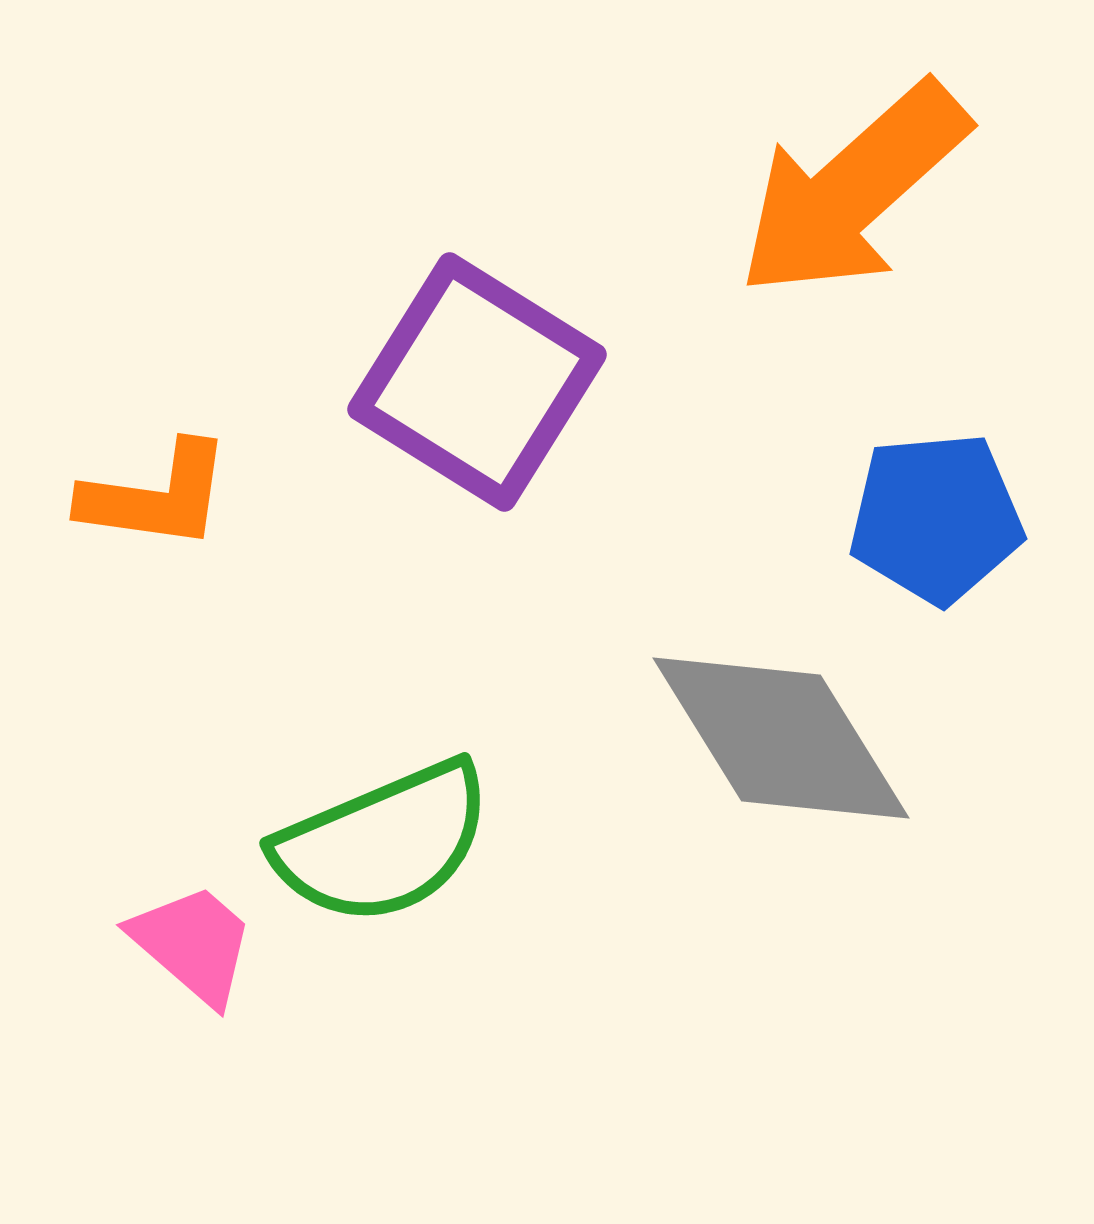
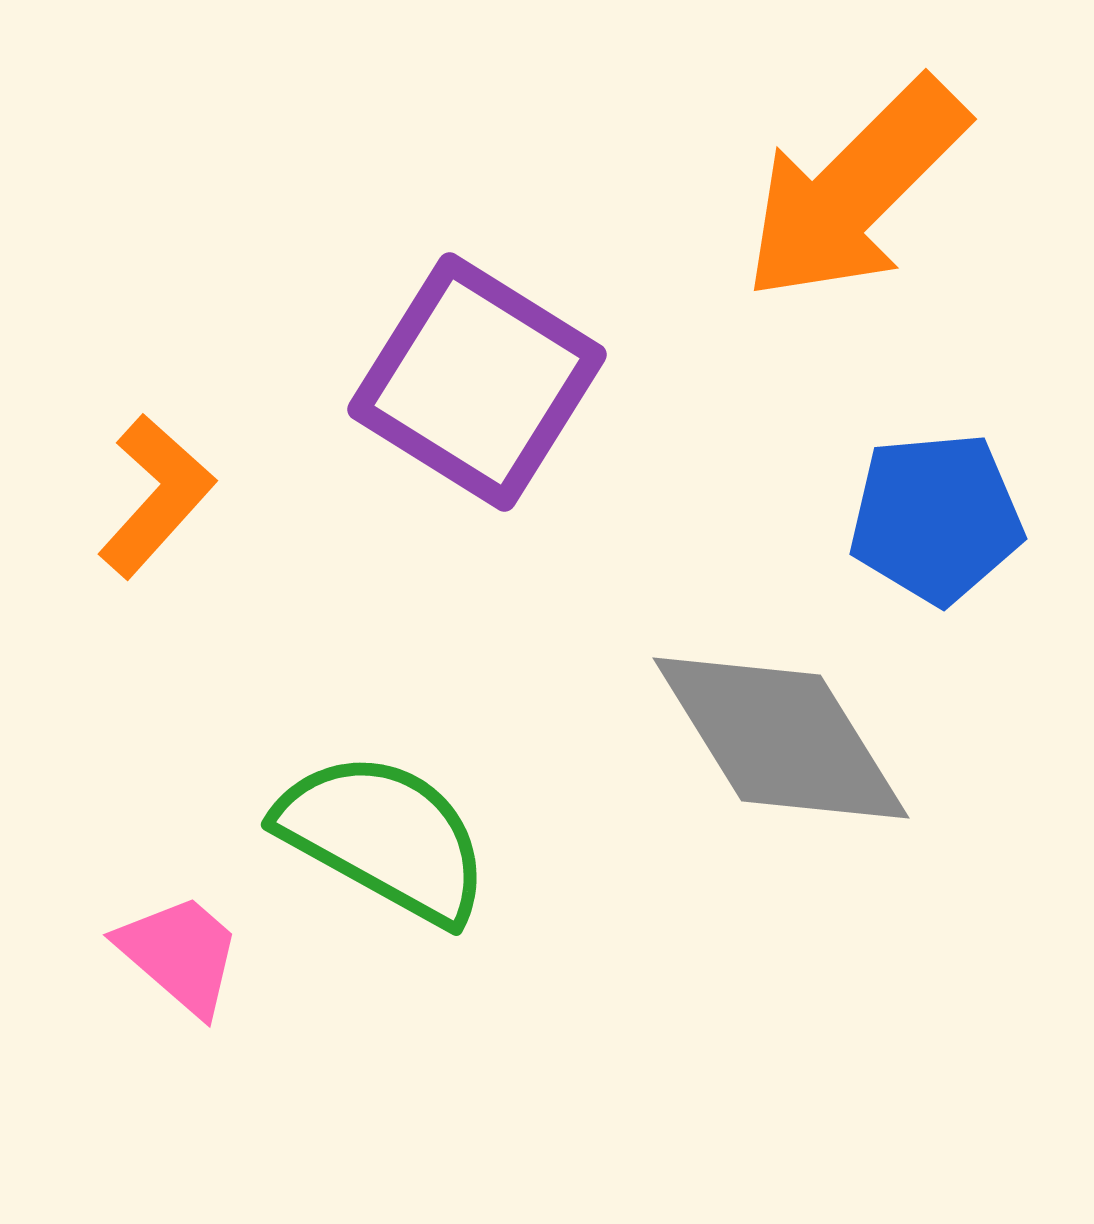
orange arrow: moved 2 px right; rotated 3 degrees counterclockwise
orange L-shape: rotated 56 degrees counterclockwise
green semicircle: moved 1 px right, 6 px up; rotated 128 degrees counterclockwise
pink trapezoid: moved 13 px left, 10 px down
